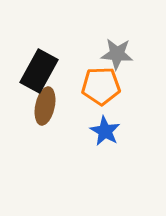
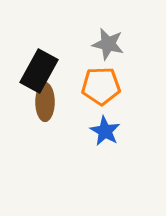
gray star: moved 9 px left, 10 px up; rotated 8 degrees clockwise
brown ellipse: moved 4 px up; rotated 12 degrees counterclockwise
